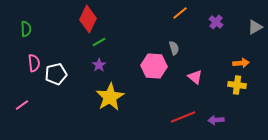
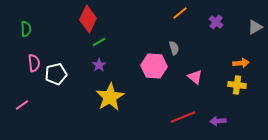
purple arrow: moved 2 px right, 1 px down
